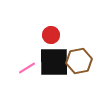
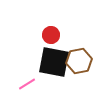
black square: rotated 12 degrees clockwise
pink line: moved 16 px down
